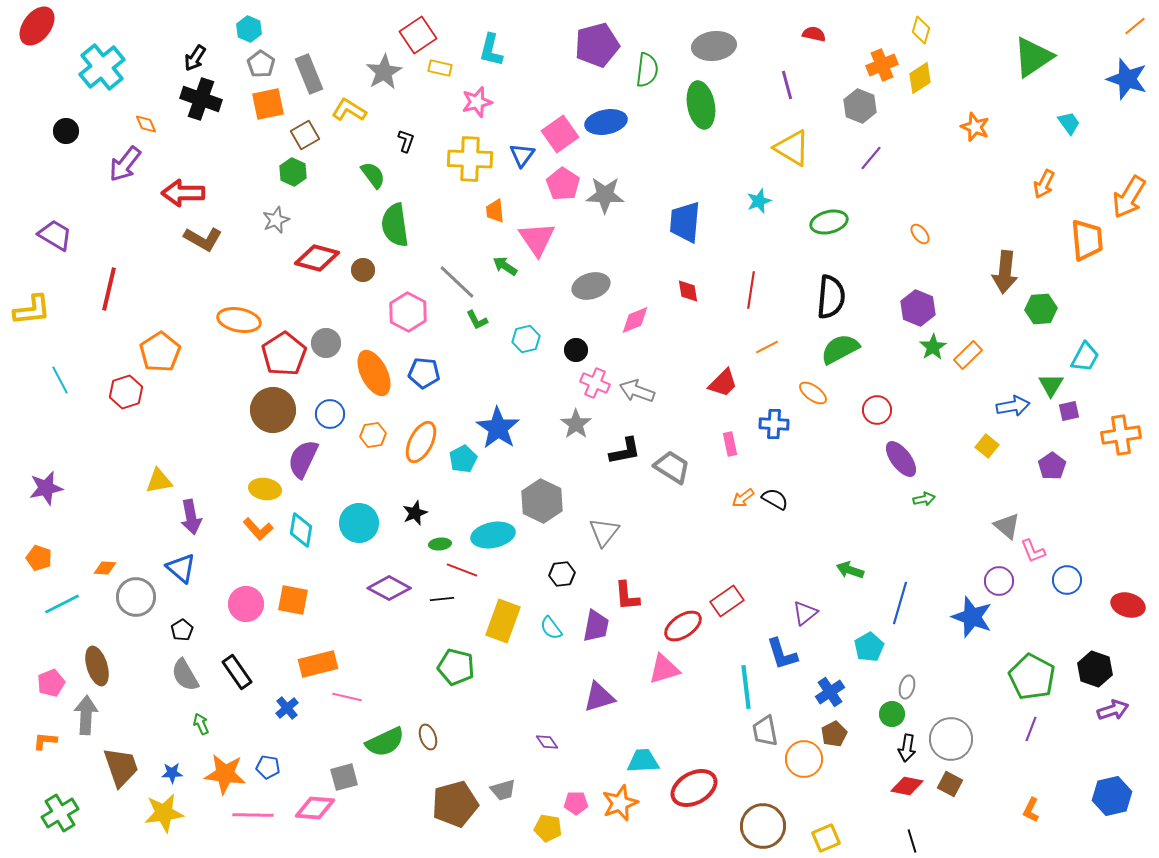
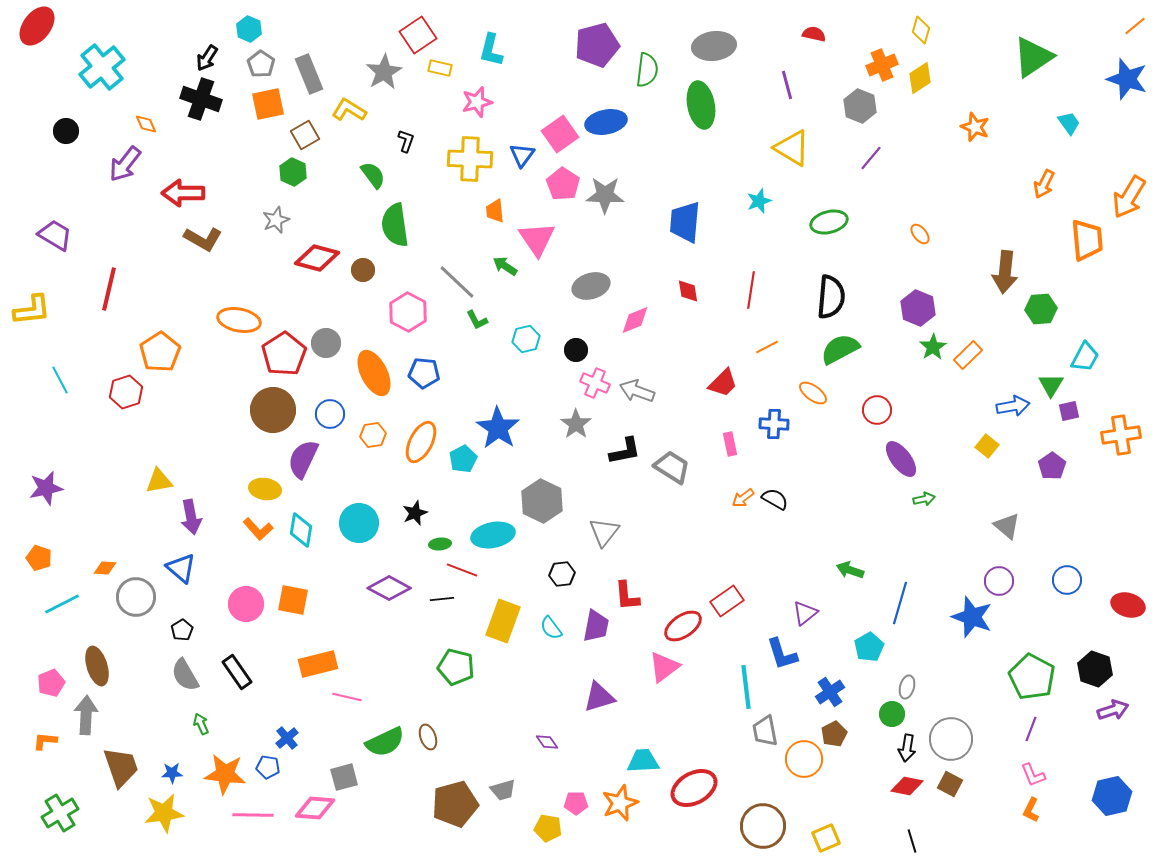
black arrow at (195, 58): moved 12 px right
pink L-shape at (1033, 551): moved 224 px down
pink triangle at (664, 669): moved 2 px up; rotated 20 degrees counterclockwise
blue cross at (287, 708): moved 30 px down
